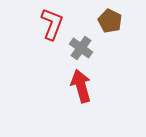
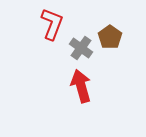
brown pentagon: moved 16 px down; rotated 10 degrees clockwise
